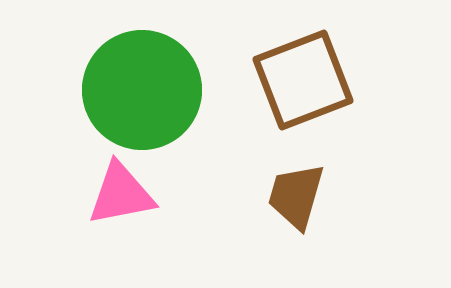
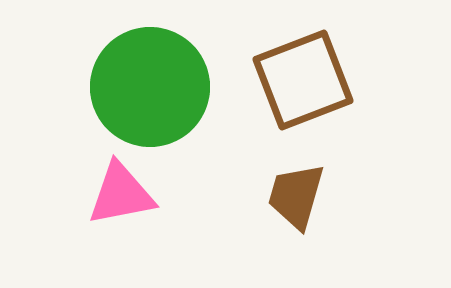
green circle: moved 8 px right, 3 px up
